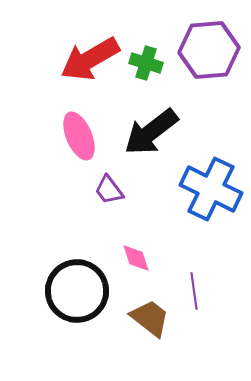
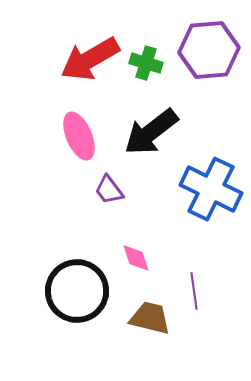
brown trapezoid: rotated 24 degrees counterclockwise
